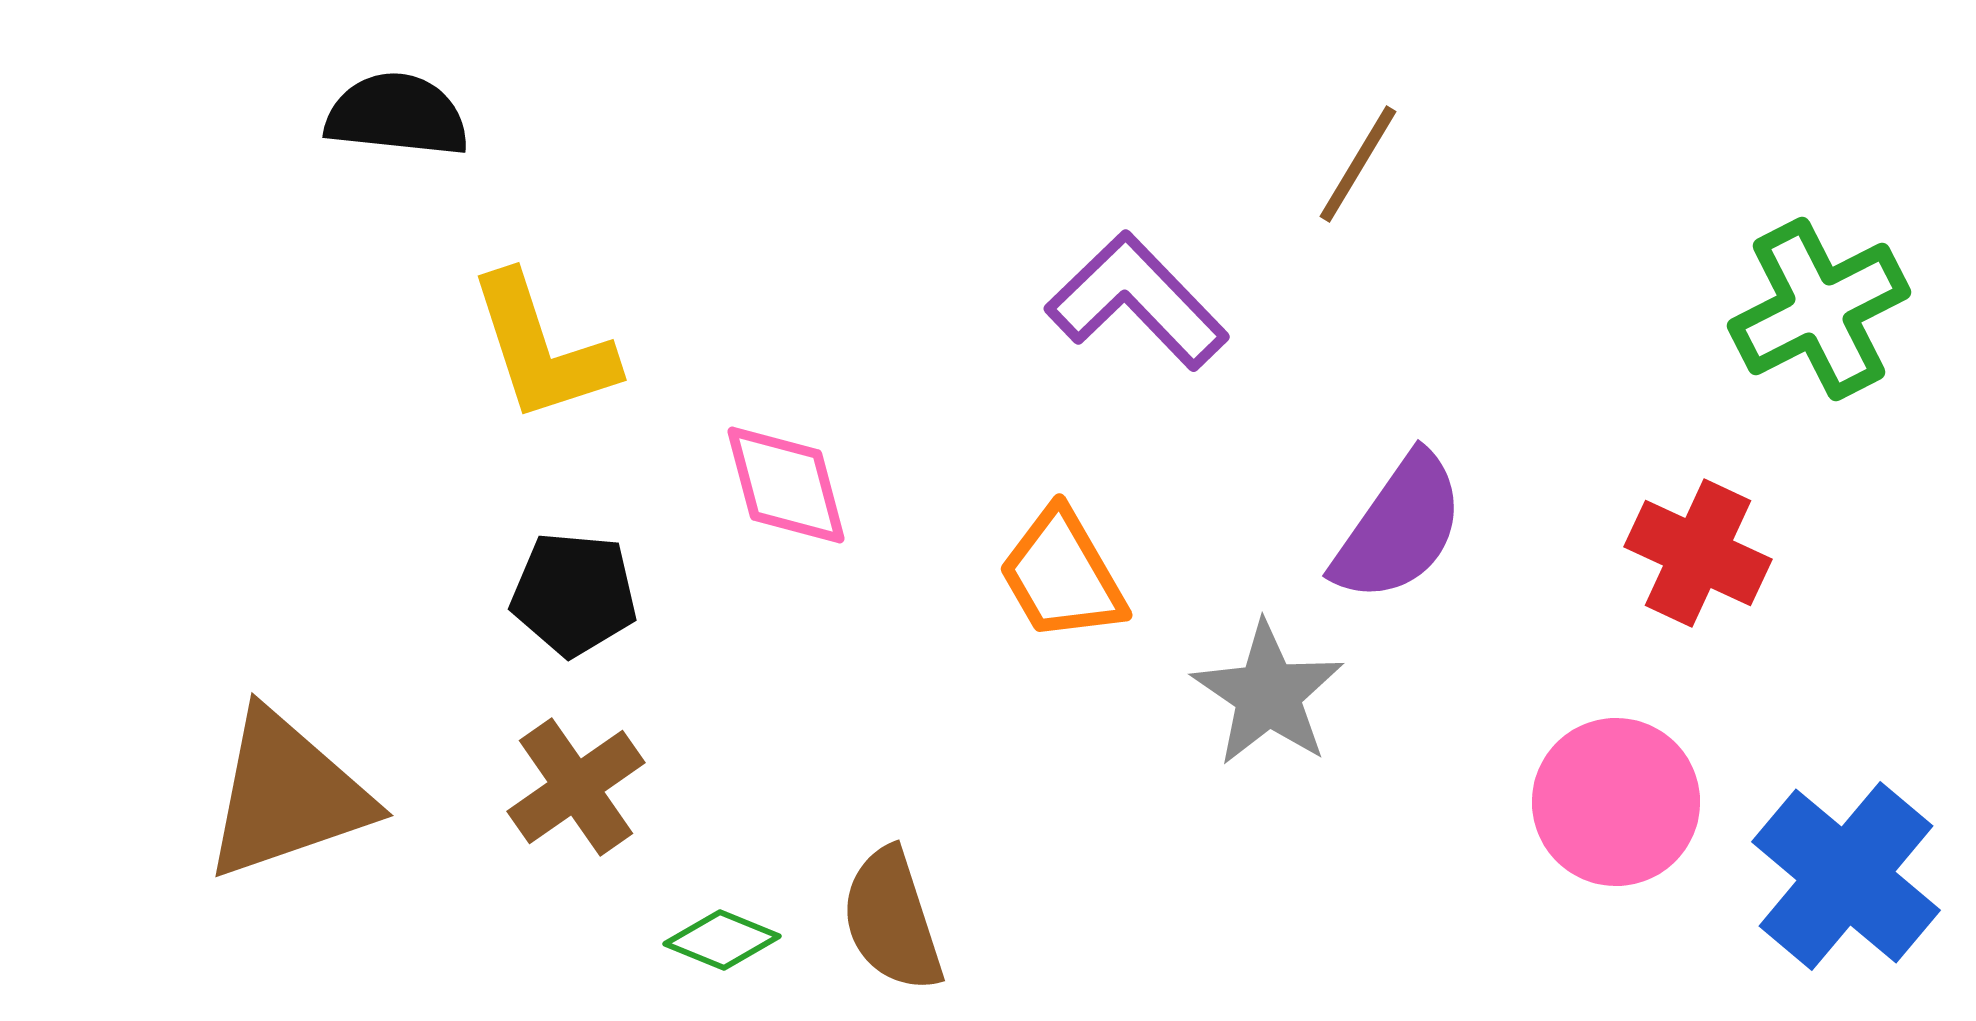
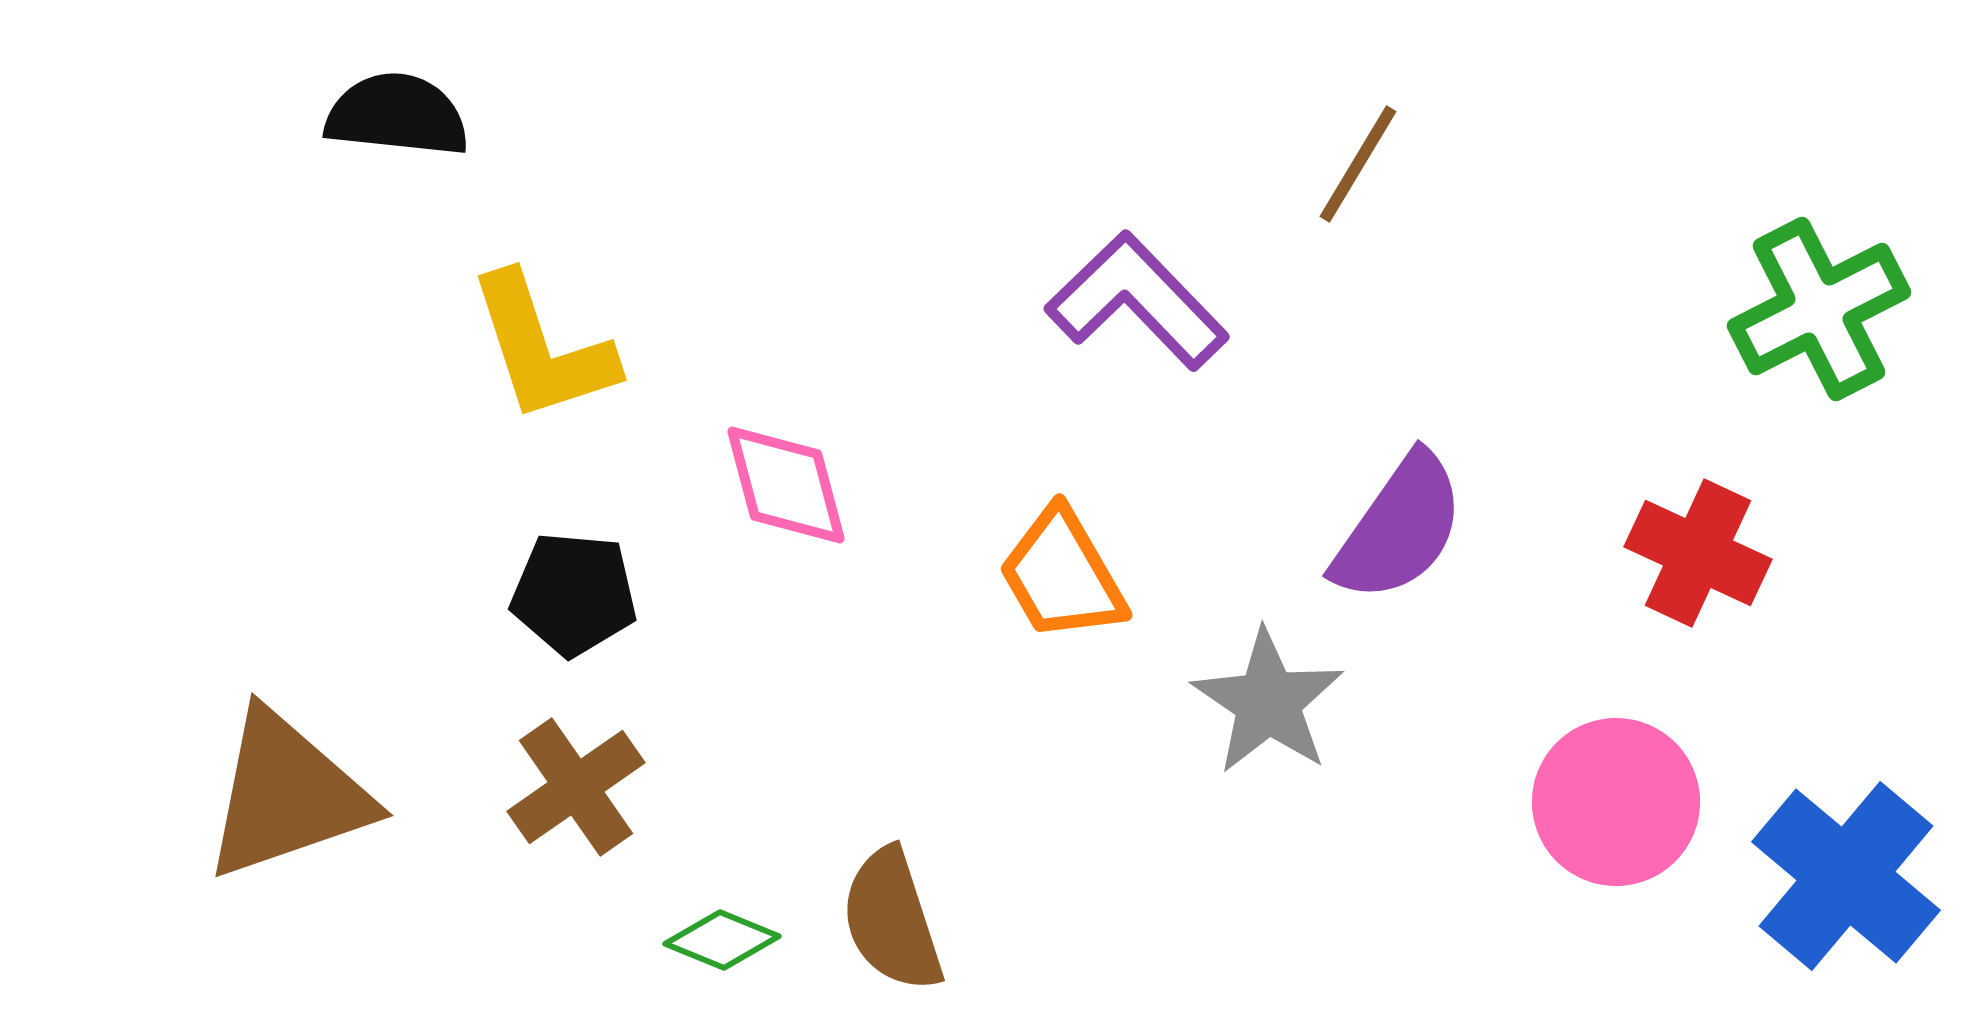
gray star: moved 8 px down
